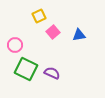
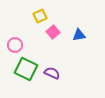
yellow square: moved 1 px right
